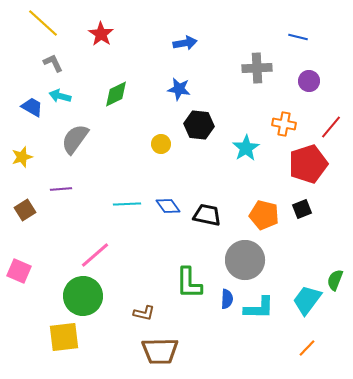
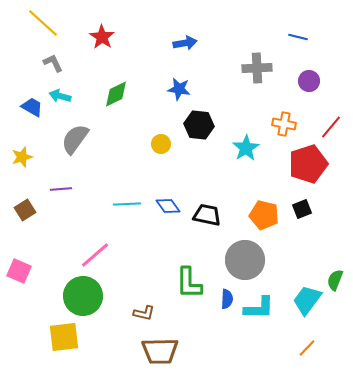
red star: moved 1 px right, 3 px down
